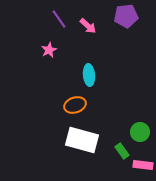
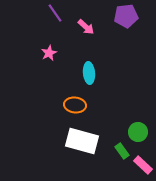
purple line: moved 4 px left, 6 px up
pink arrow: moved 2 px left, 1 px down
pink star: moved 3 px down
cyan ellipse: moved 2 px up
orange ellipse: rotated 25 degrees clockwise
green circle: moved 2 px left
white rectangle: moved 1 px down
pink rectangle: rotated 36 degrees clockwise
